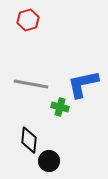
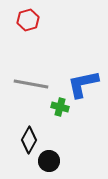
black diamond: rotated 24 degrees clockwise
